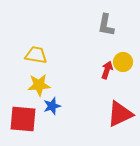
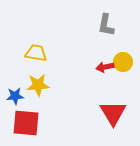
yellow trapezoid: moved 2 px up
red arrow: moved 2 px left, 3 px up; rotated 120 degrees counterclockwise
yellow star: moved 1 px left
blue star: moved 37 px left, 10 px up; rotated 12 degrees clockwise
red triangle: moved 7 px left, 1 px up; rotated 36 degrees counterclockwise
red square: moved 3 px right, 4 px down
